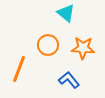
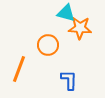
cyan triangle: rotated 24 degrees counterclockwise
orange star: moved 3 px left, 20 px up
blue L-shape: rotated 40 degrees clockwise
